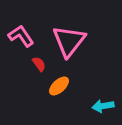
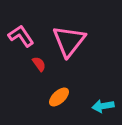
orange ellipse: moved 11 px down
